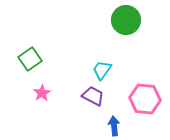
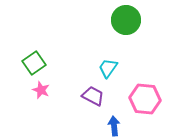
green square: moved 4 px right, 4 px down
cyan trapezoid: moved 6 px right, 2 px up
pink star: moved 1 px left, 3 px up; rotated 18 degrees counterclockwise
